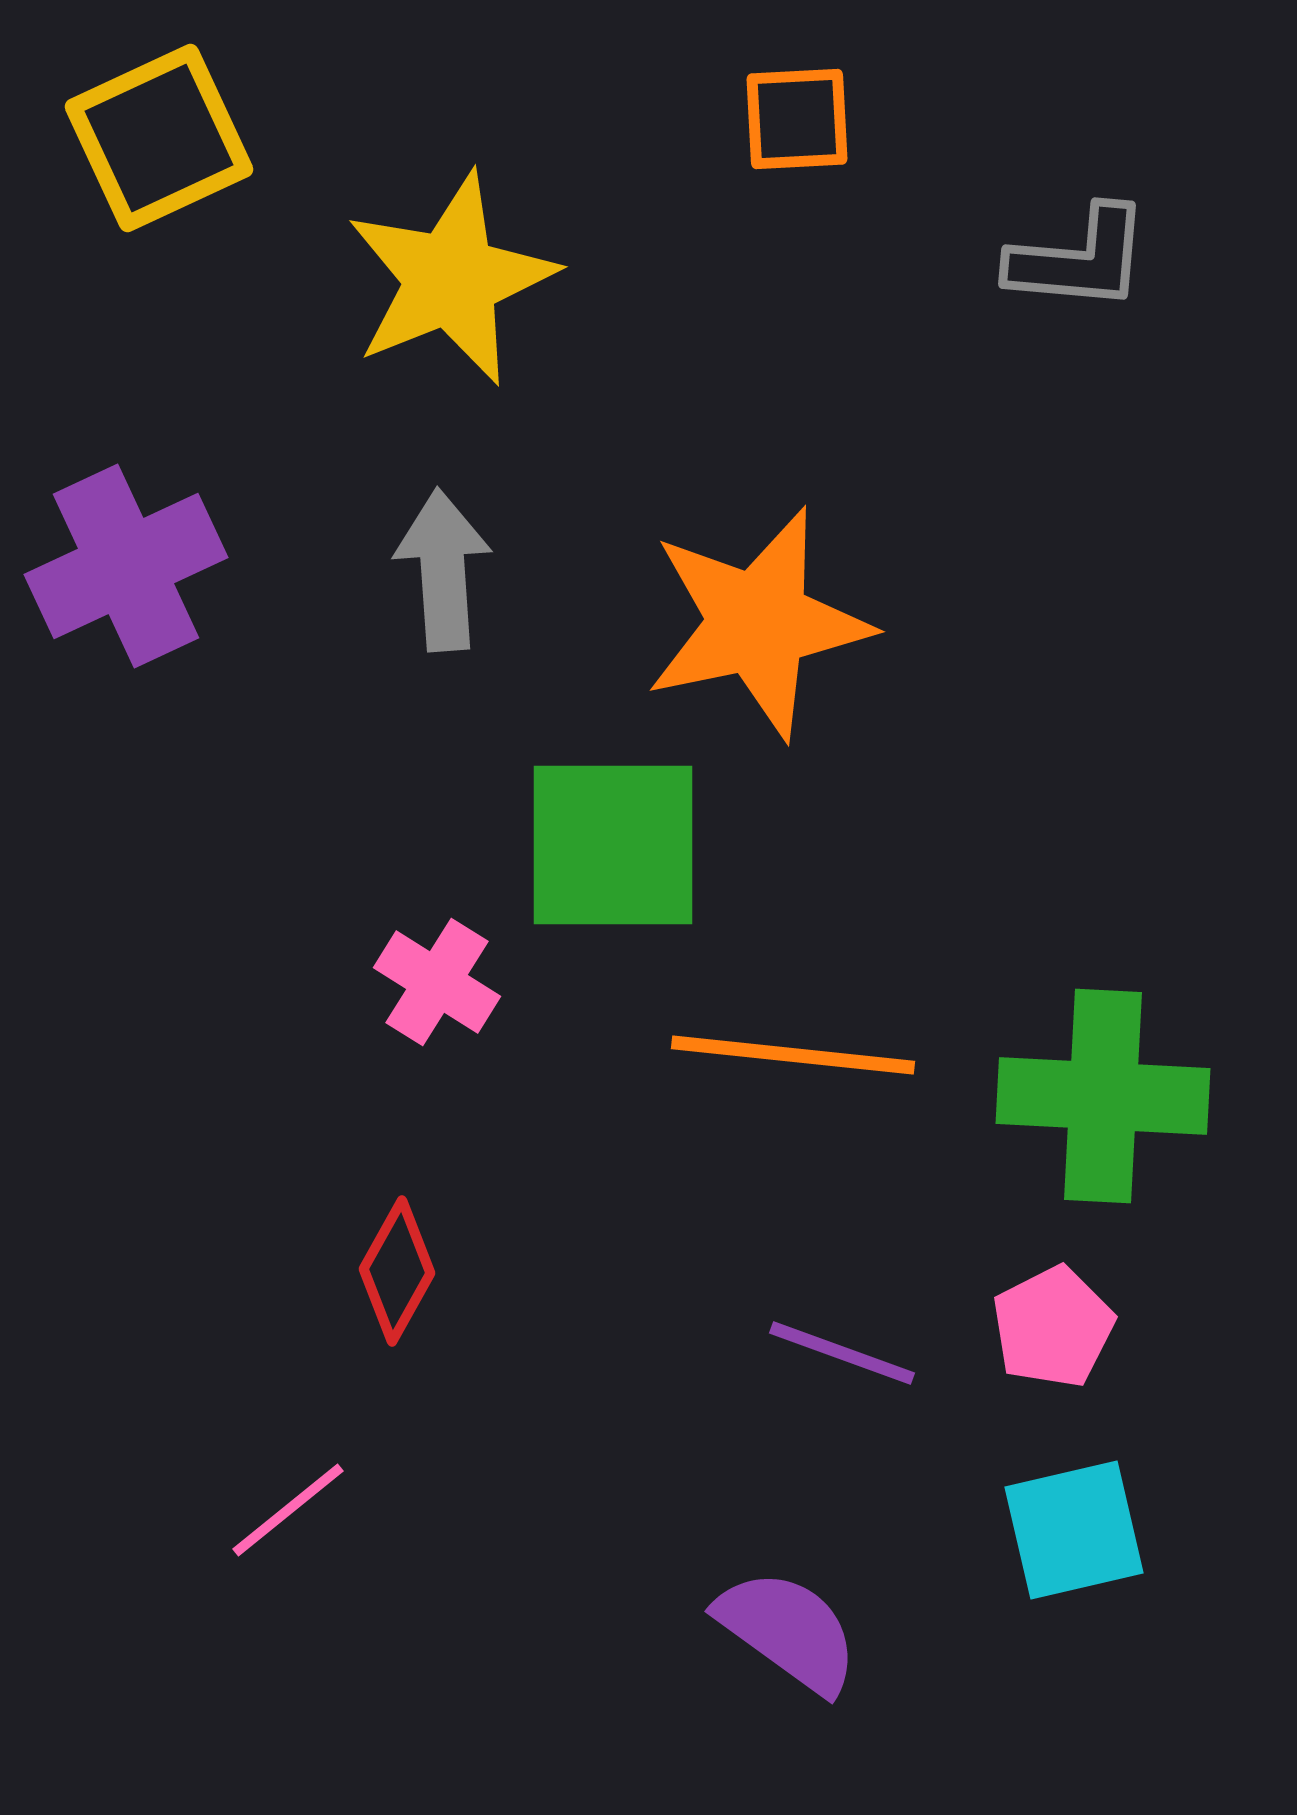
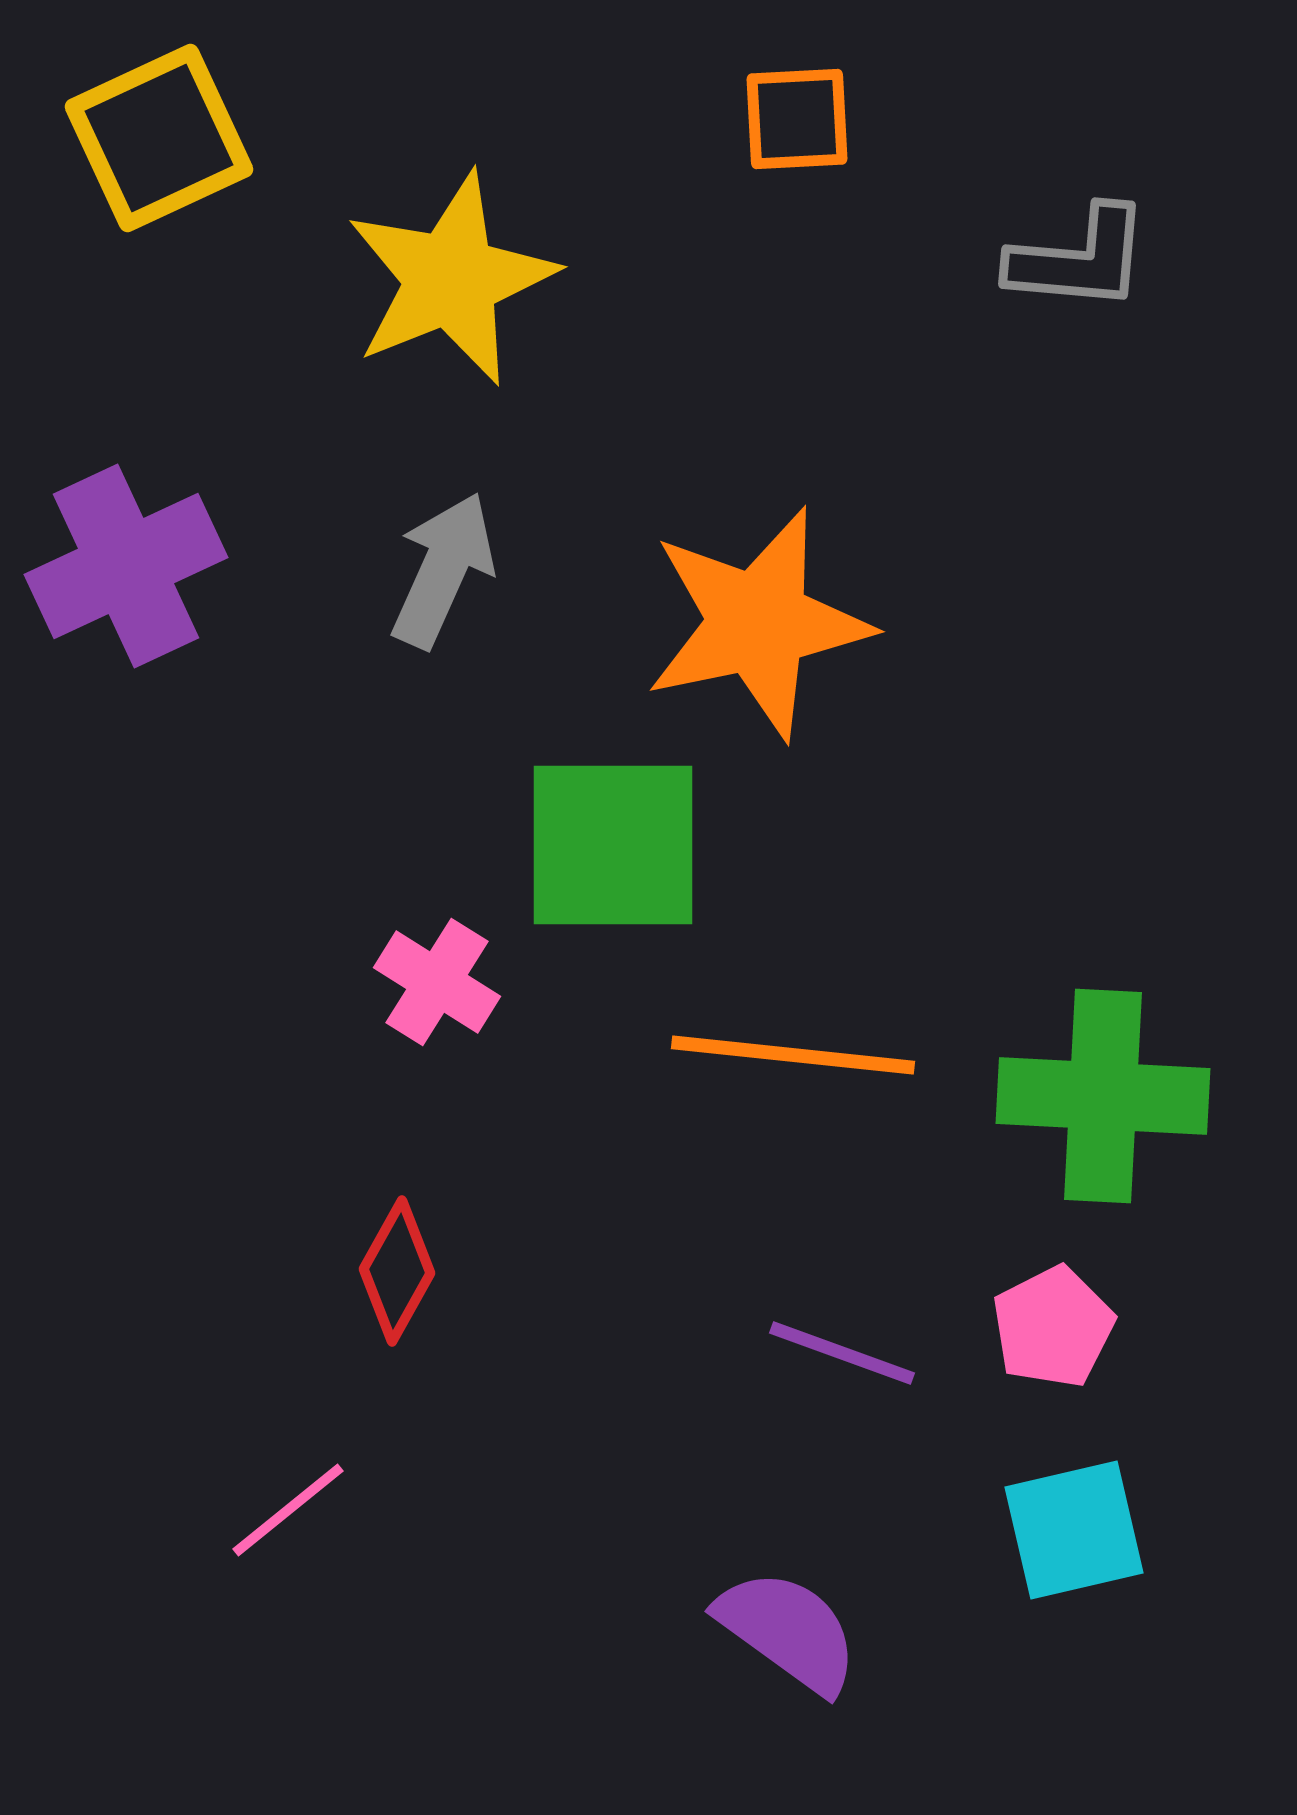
gray arrow: rotated 28 degrees clockwise
